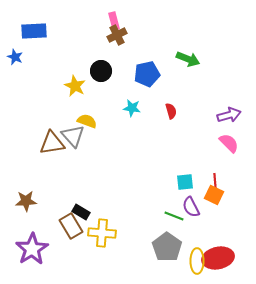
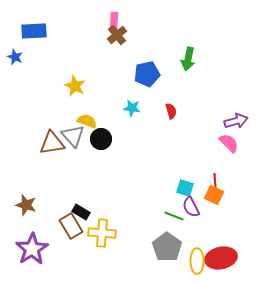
pink rectangle: rotated 18 degrees clockwise
brown cross: rotated 12 degrees counterclockwise
green arrow: rotated 80 degrees clockwise
black circle: moved 68 px down
purple arrow: moved 7 px right, 6 px down
cyan square: moved 6 px down; rotated 24 degrees clockwise
brown star: moved 4 px down; rotated 20 degrees clockwise
red ellipse: moved 3 px right
